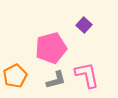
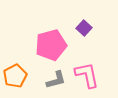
purple square: moved 3 px down
pink pentagon: moved 3 px up
